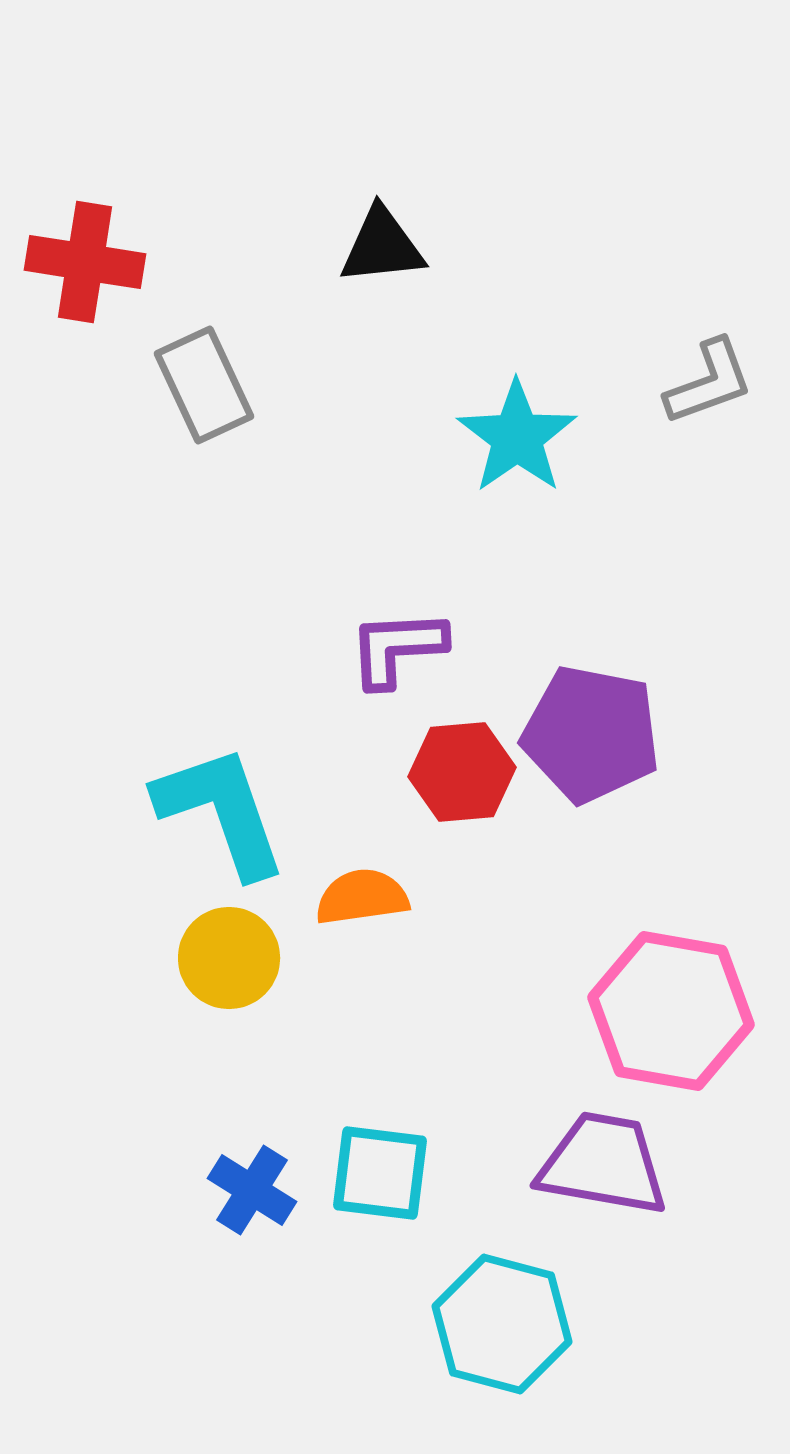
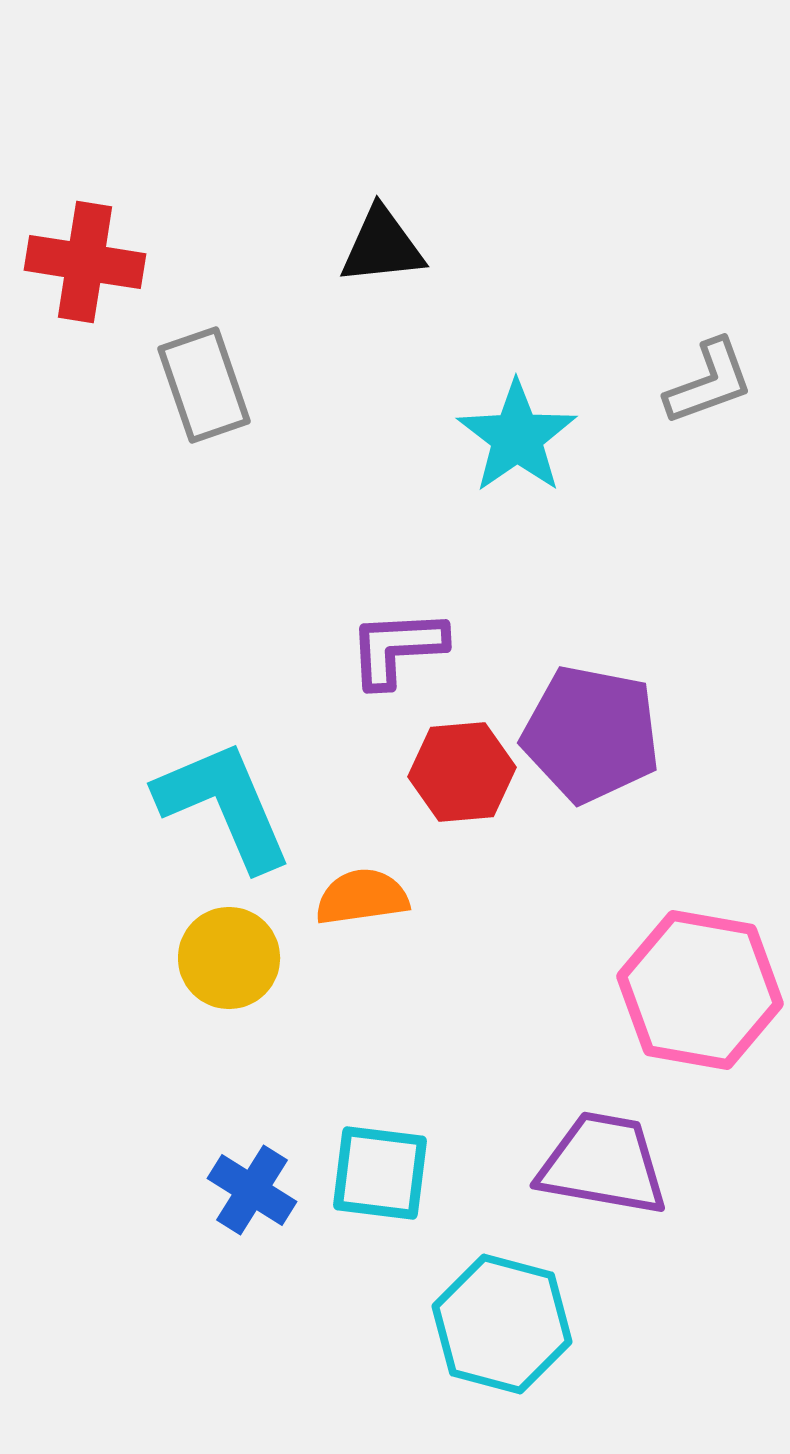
gray rectangle: rotated 6 degrees clockwise
cyan L-shape: moved 3 px right, 6 px up; rotated 4 degrees counterclockwise
pink hexagon: moved 29 px right, 21 px up
